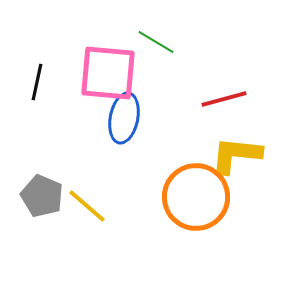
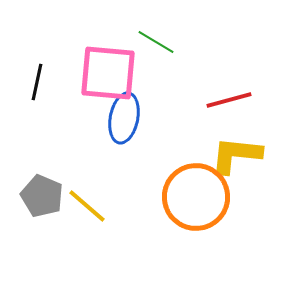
red line: moved 5 px right, 1 px down
